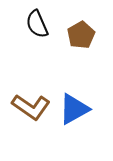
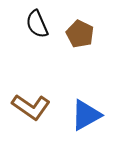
brown pentagon: moved 1 px left, 1 px up; rotated 16 degrees counterclockwise
blue triangle: moved 12 px right, 6 px down
